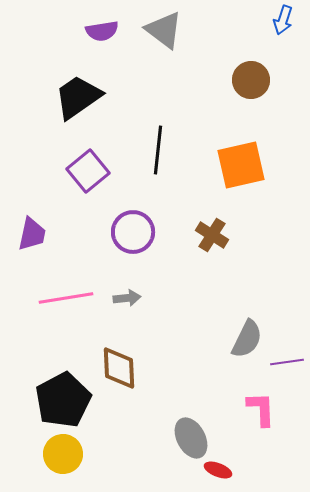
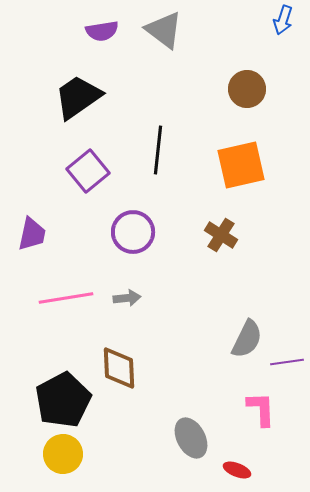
brown circle: moved 4 px left, 9 px down
brown cross: moved 9 px right
red ellipse: moved 19 px right
